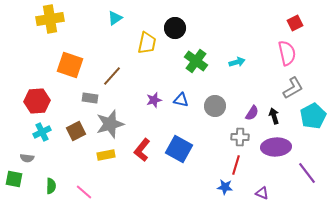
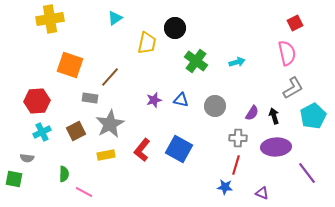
brown line: moved 2 px left, 1 px down
gray star: rotated 12 degrees counterclockwise
gray cross: moved 2 px left, 1 px down
green semicircle: moved 13 px right, 12 px up
pink line: rotated 12 degrees counterclockwise
